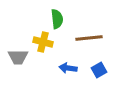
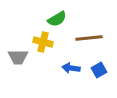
green semicircle: rotated 66 degrees clockwise
blue arrow: moved 3 px right
